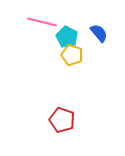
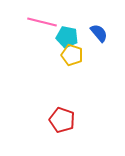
cyan pentagon: rotated 15 degrees counterclockwise
